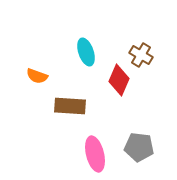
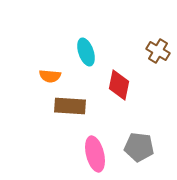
brown cross: moved 17 px right, 4 px up
orange semicircle: moved 13 px right; rotated 15 degrees counterclockwise
red diamond: moved 5 px down; rotated 12 degrees counterclockwise
